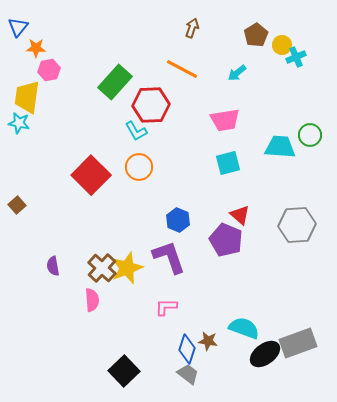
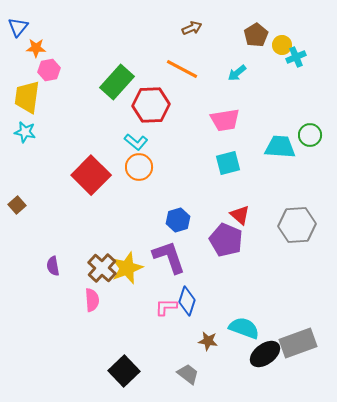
brown arrow: rotated 48 degrees clockwise
green rectangle: moved 2 px right
cyan star: moved 6 px right, 9 px down
cyan L-shape: moved 11 px down; rotated 20 degrees counterclockwise
blue hexagon: rotated 20 degrees clockwise
blue diamond: moved 48 px up
